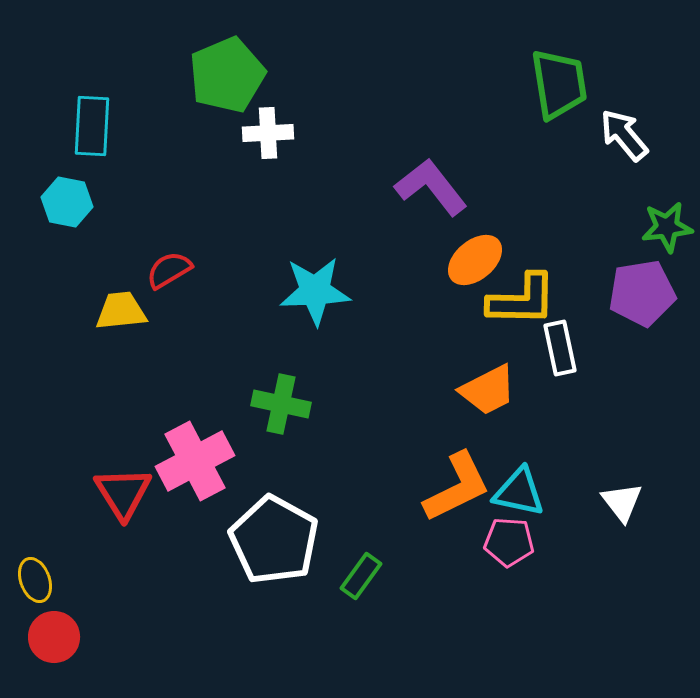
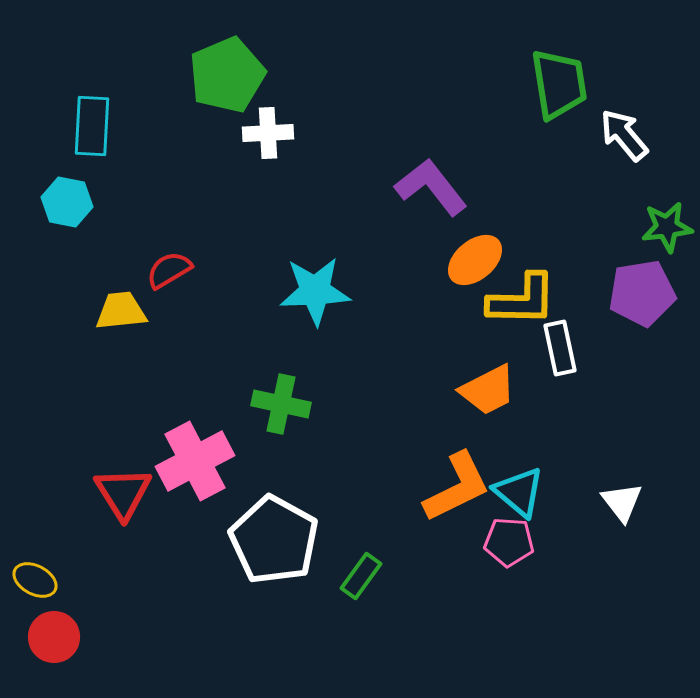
cyan triangle: rotated 28 degrees clockwise
yellow ellipse: rotated 42 degrees counterclockwise
